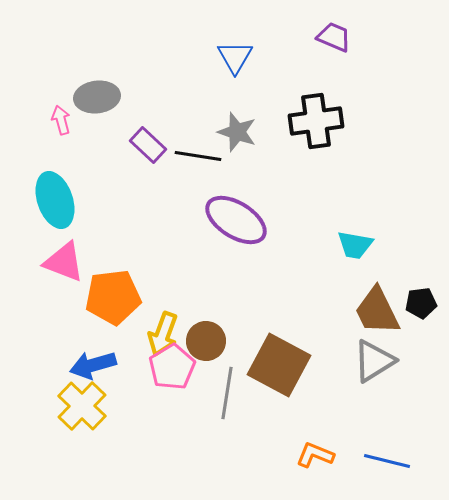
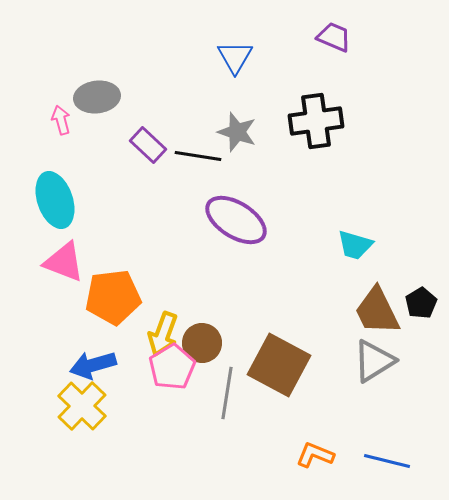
cyan trapezoid: rotated 6 degrees clockwise
black pentagon: rotated 24 degrees counterclockwise
brown circle: moved 4 px left, 2 px down
